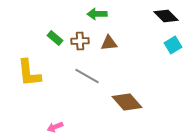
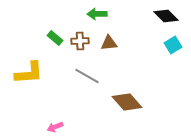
yellow L-shape: rotated 88 degrees counterclockwise
